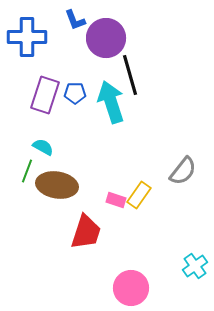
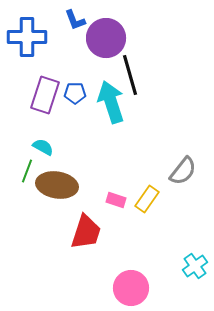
yellow rectangle: moved 8 px right, 4 px down
